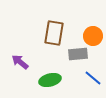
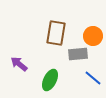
brown rectangle: moved 2 px right
purple arrow: moved 1 px left, 2 px down
green ellipse: rotated 50 degrees counterclockwise
